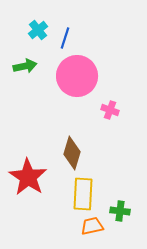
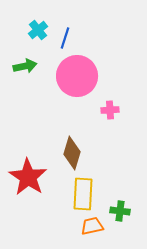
pink cross: rotated 24 degrees counterclockwise
